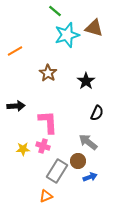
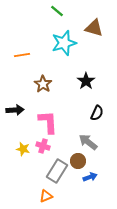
green line: moved 2 px right
cyan star: moved 3 px left, 8 px down
orange line: moved 7 px right, 4 px down; rotated 21 degrees clockwise
brown star: moved 5 px left, 11 px down
black arrow: moved 1 px left, 4 px down
yellow star: rotated 16 degrees clockwise
